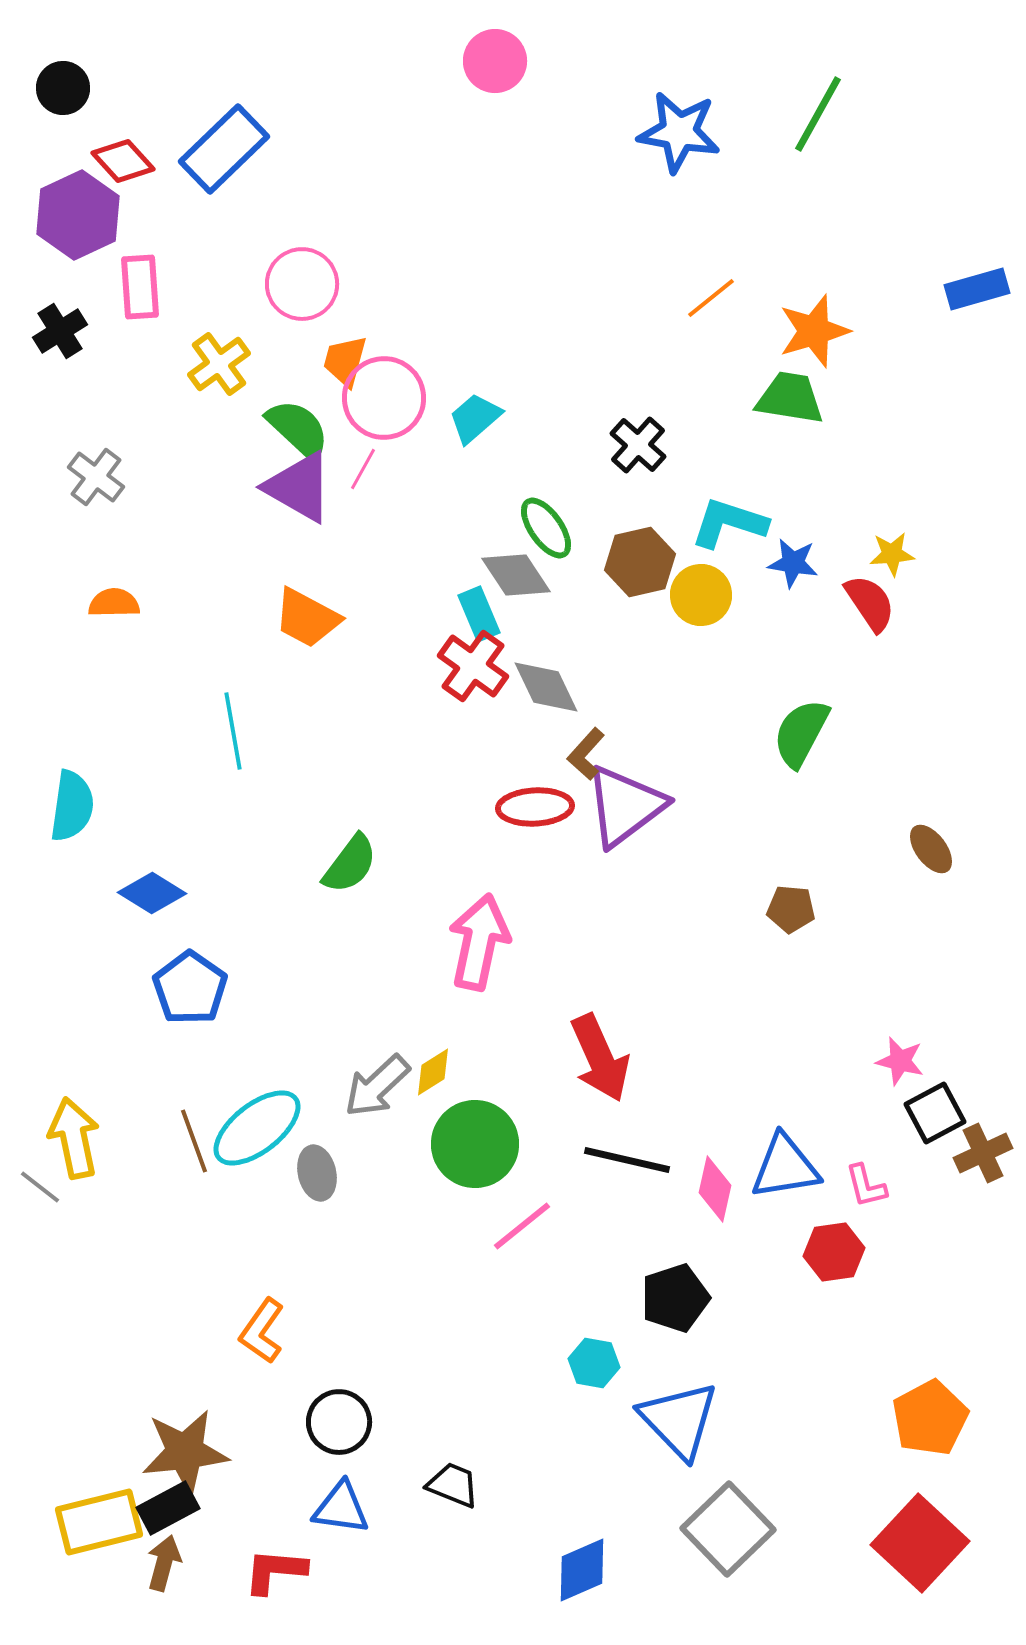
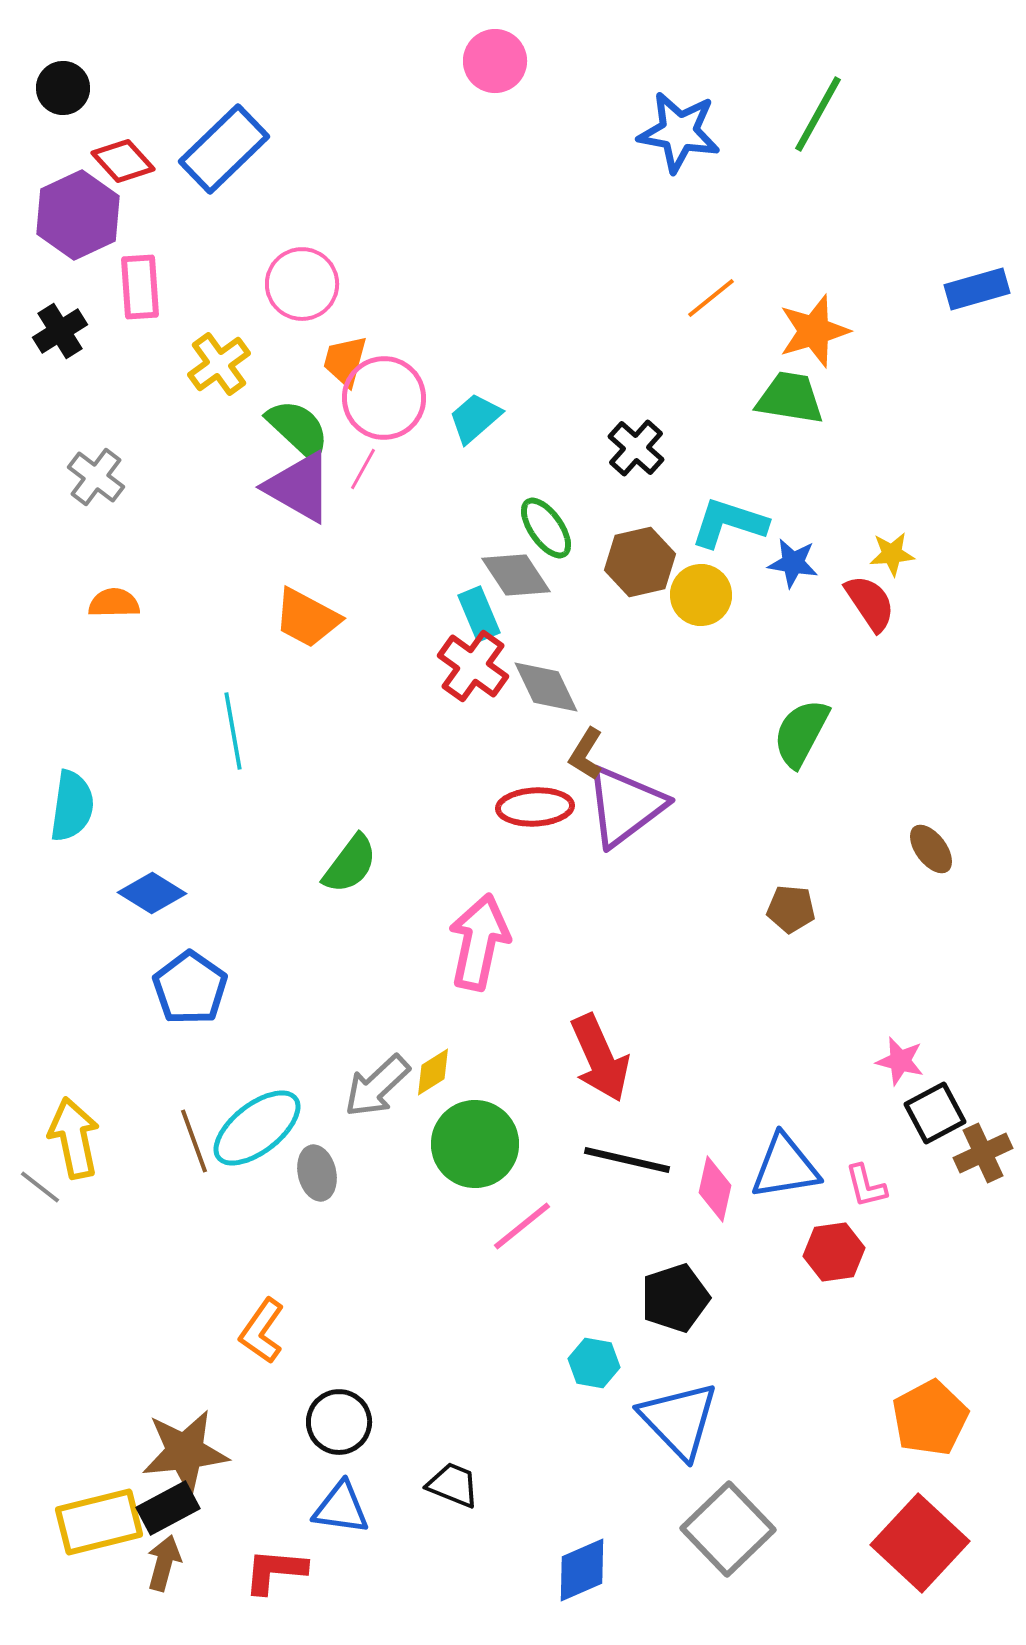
black cross at (638, 445): moved 2 px left, 3 px down
brown L-shape at (586, 754): rotated 10 degrees counterclockwise
